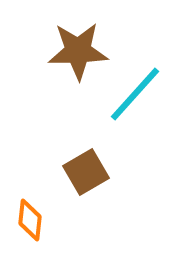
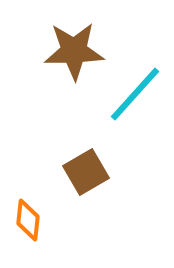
brown star: moved 4 px left
orange diamond: moved 2 px left
